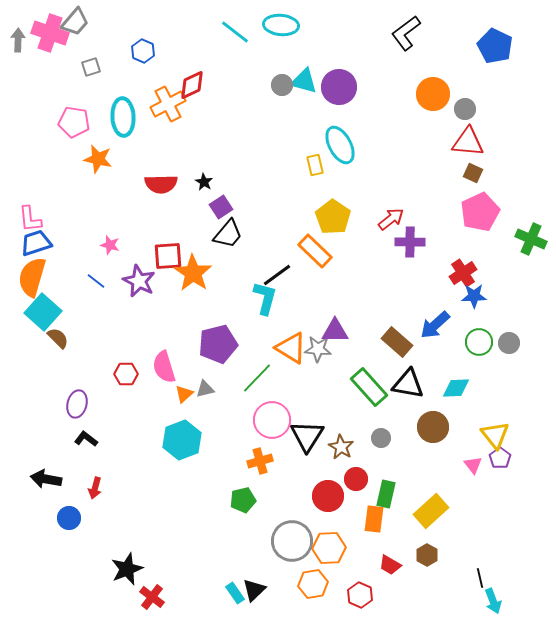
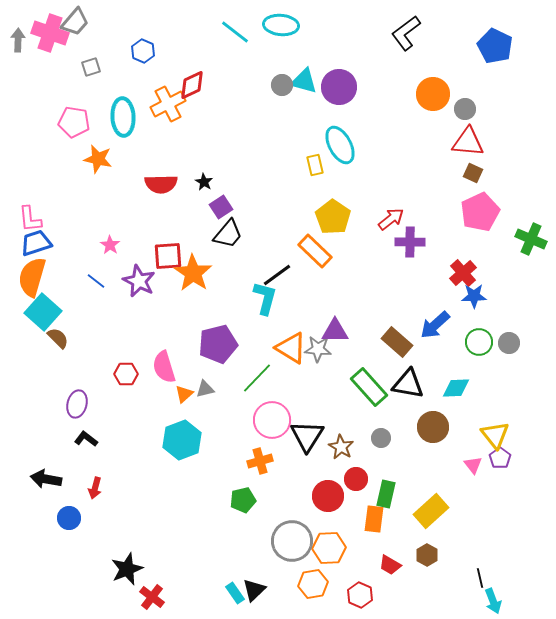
pink star at (110, 245): rotated 18 degrees clockwise
red cross at (463, 273): rotated 8 degrees counterclockwise
